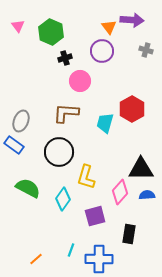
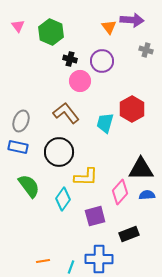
purple circle: moved 10 px down
black cross: moved 5 px right, 1 px down; rotated 32 degrees clockwise
brown L-shape: rotated 48 degrees clockwise
blue rectangle: moved 4 px right, 2 px down; rotated 24 degrees counterclockwise
yellow L-shape: rotated 105 degrees counterclockwise
green semicircle: moved 1 px right, 2 px up; rotated 25 degrees clockwise
black rectangle: rotated 60 degrees clockwise
cyan line: moved 17 px down
orange line: moved 7 px right, 2 px down; rotated 32 degrees clockwise
